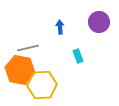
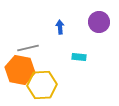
cyan rectangle: moved 1 px right, 1 px down; rotated 64 degrees counterclockwise
